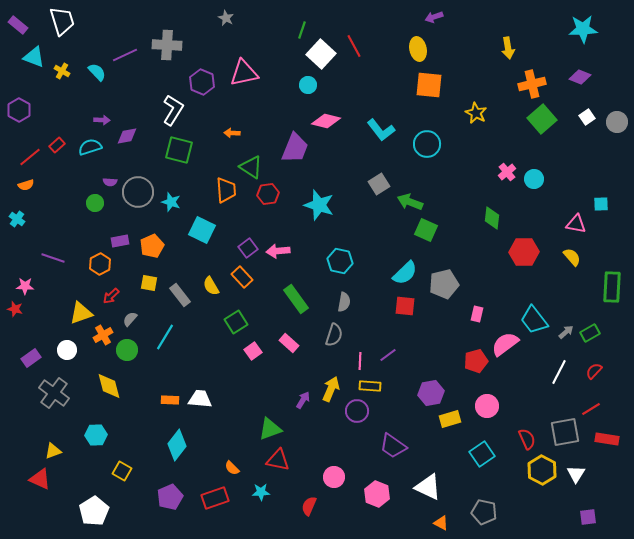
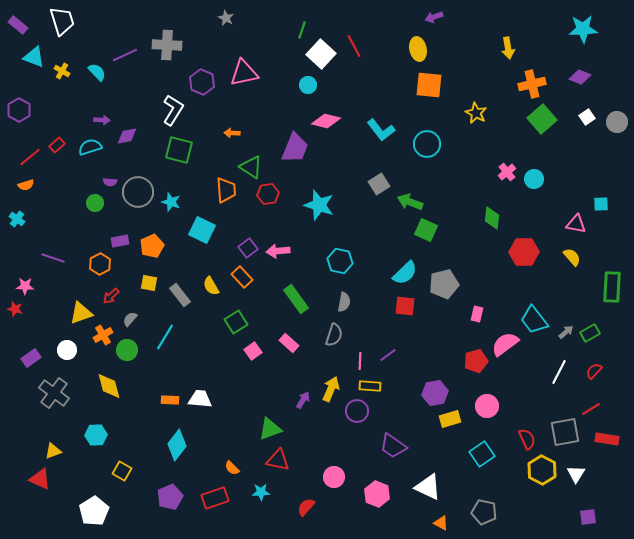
purple hexagon at (431, 393): moved 4 px right
red semicircle at (309, 506): moved 3 px left, 1 px down; rotated 18 degrees clockwise
